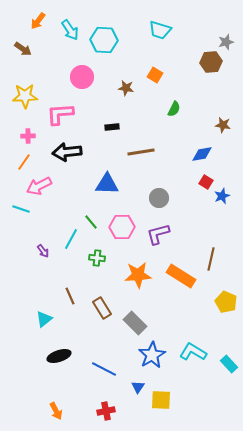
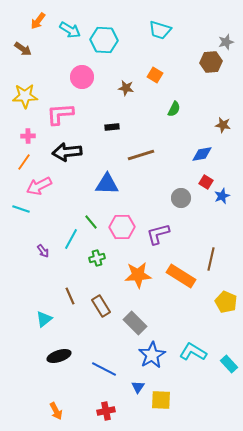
cyan arrow at (70, 30): rotated 25 degrees counterclockwise
brown line at (141, 152): moved 3 px down; rotated 8 degrees counterclockwise
gray circle at (159, 198): moved 22 px right
green cross at (97, 258): rotated 21 degrees counterclockwise
brown rectangle at (102, 308): moved 1 px left, 2 px up
